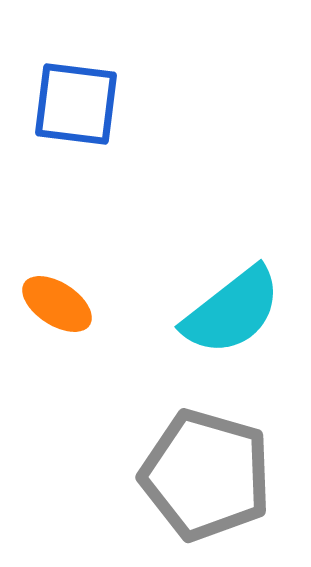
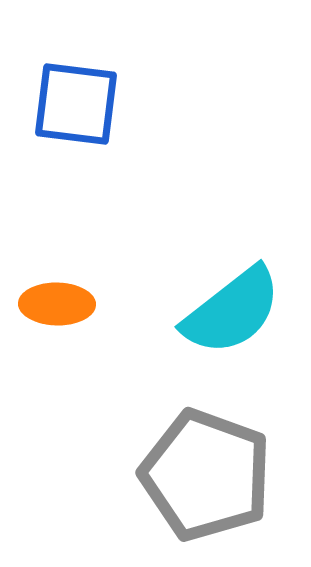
orange ellipse: rotated 32 degrees counterclockwise
gray pentagon: rotated 4 degrees clockwise
